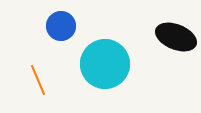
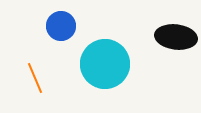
black ellipse: rotated 15 degrees counterclockwise
orange line: moved 3 px left, 2 px up
